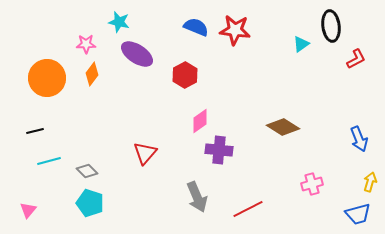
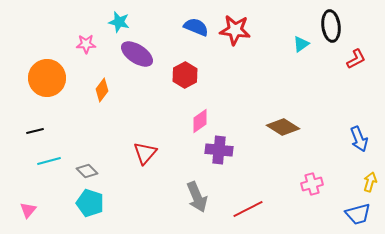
orange diamond: moved 10 px right, 16 px down
